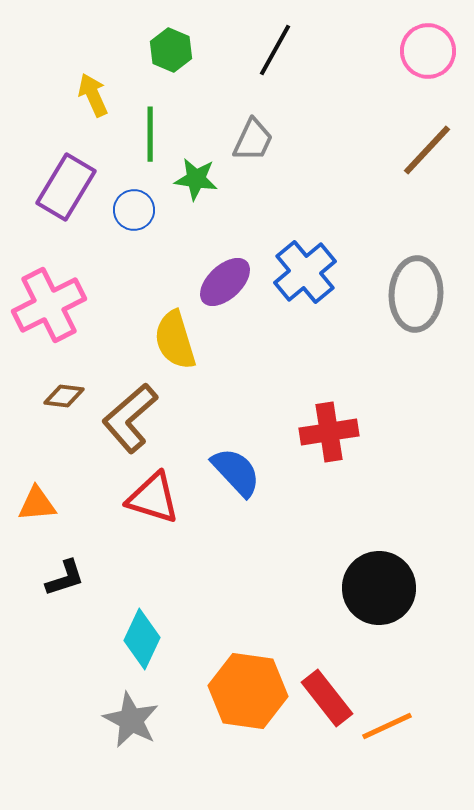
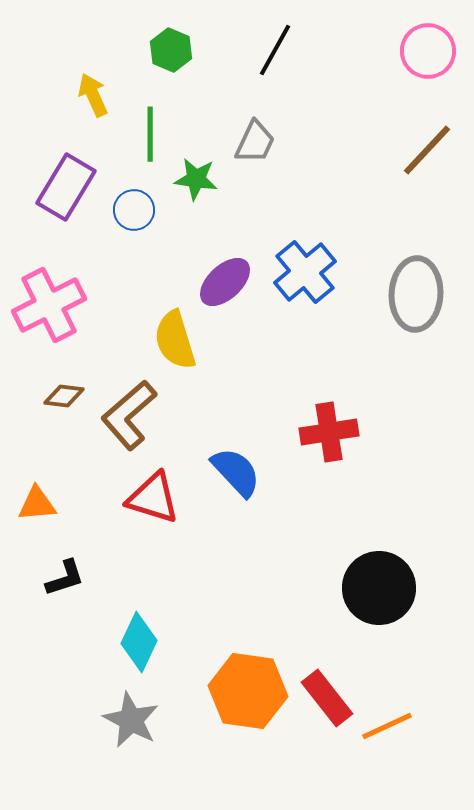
gray trapezoid: moved 2 px right, 2 px down
brown L-shape: moved 1 px left, 3 px up
cyan diamond: moved 3 px left, 3 px down
